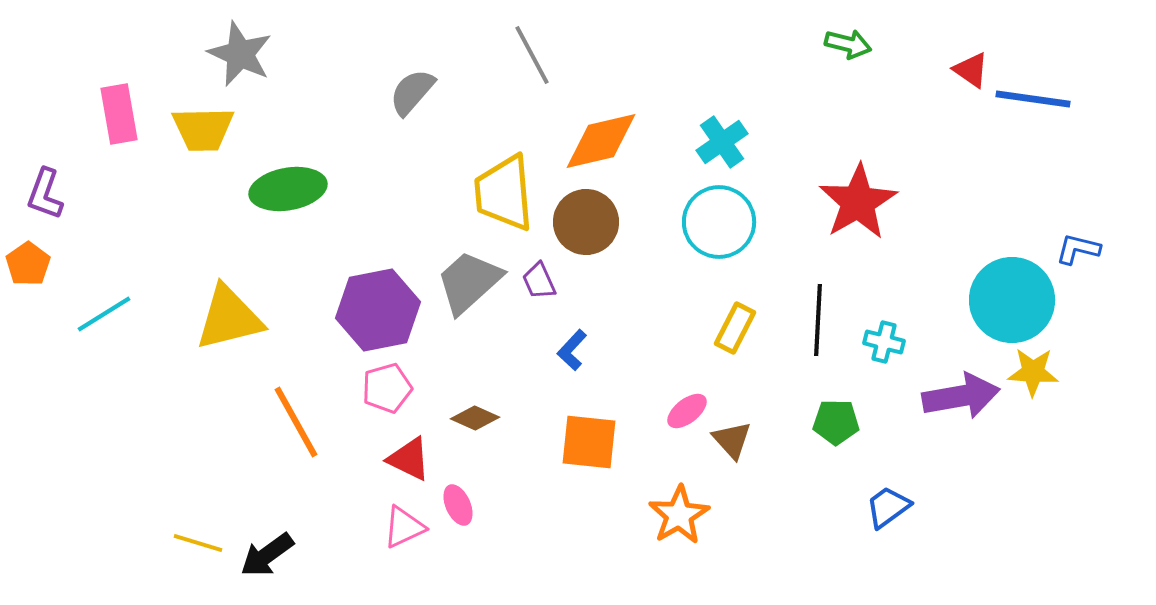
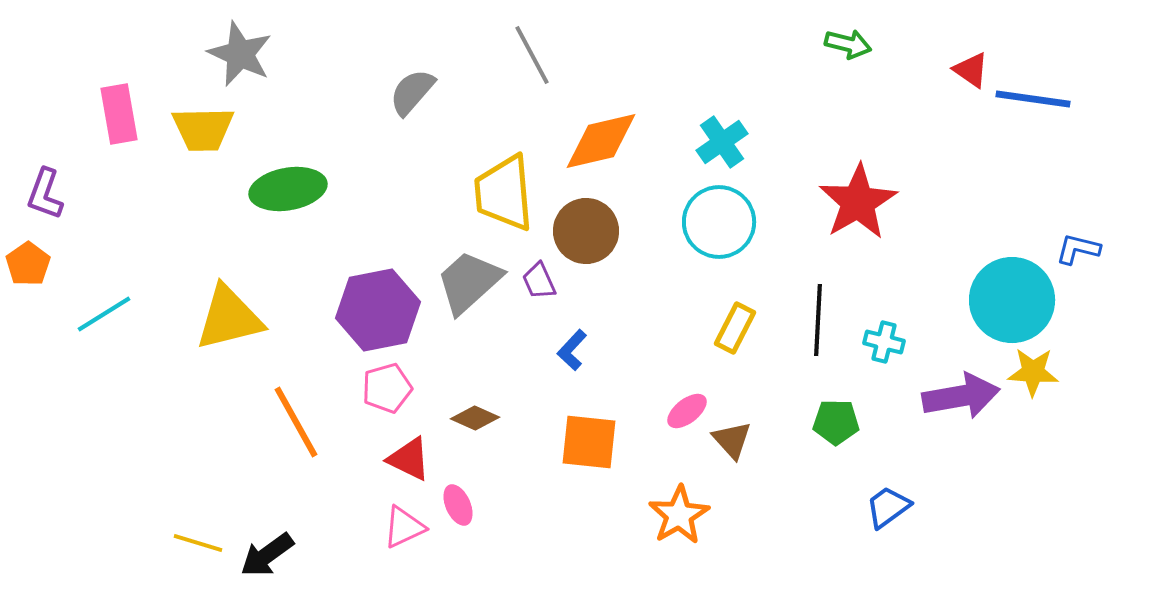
brown circle at (586, 222): moved 9 px down
